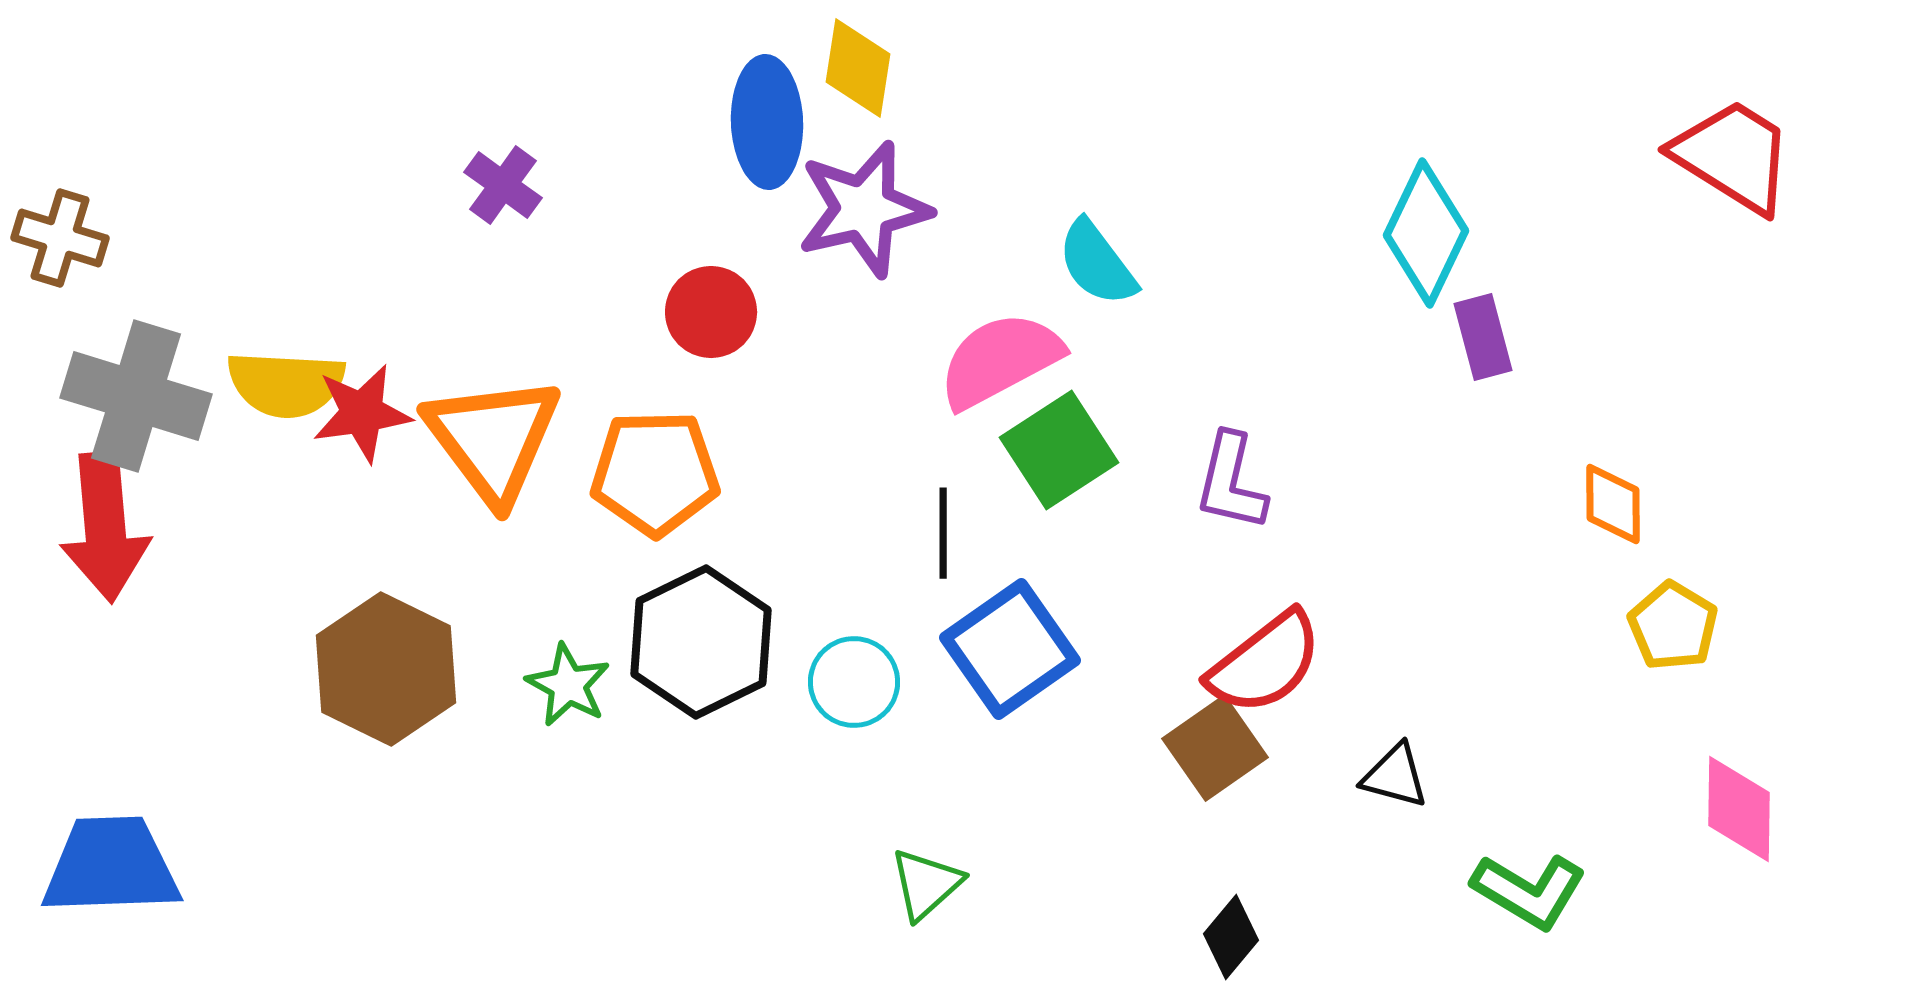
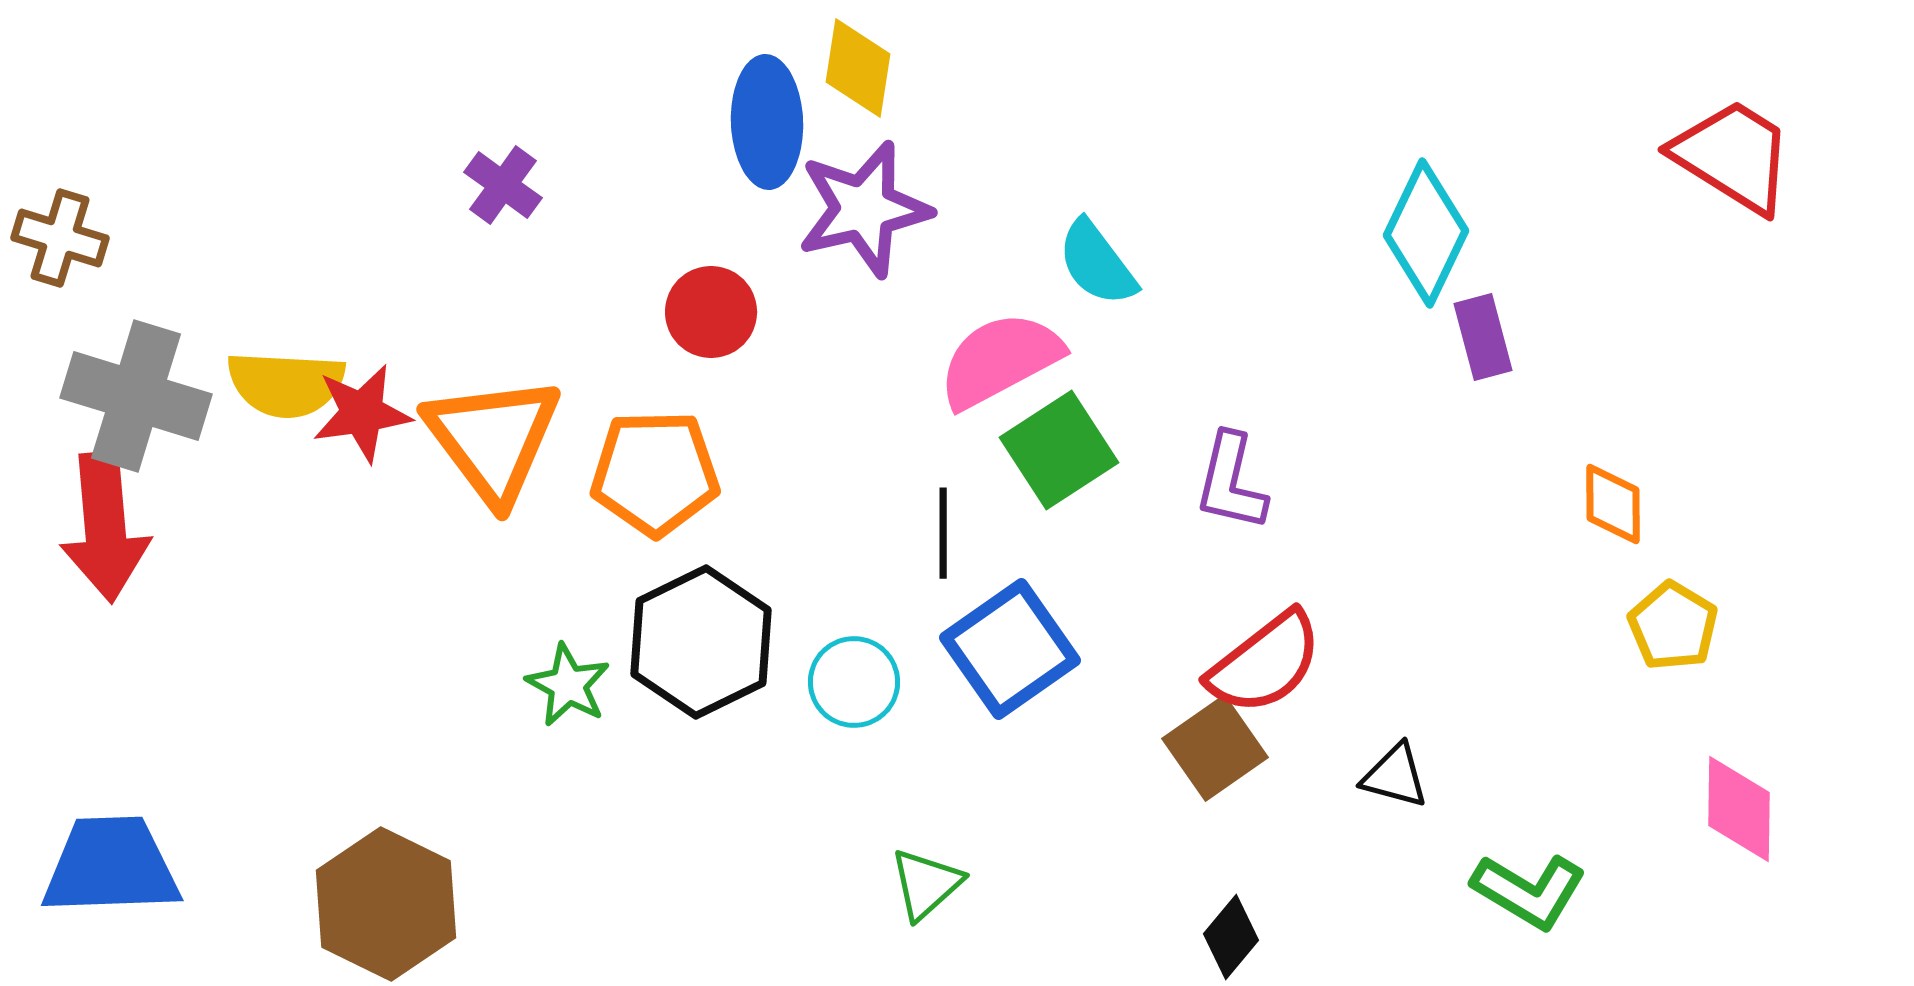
brown hexagon: moved 235 px down
